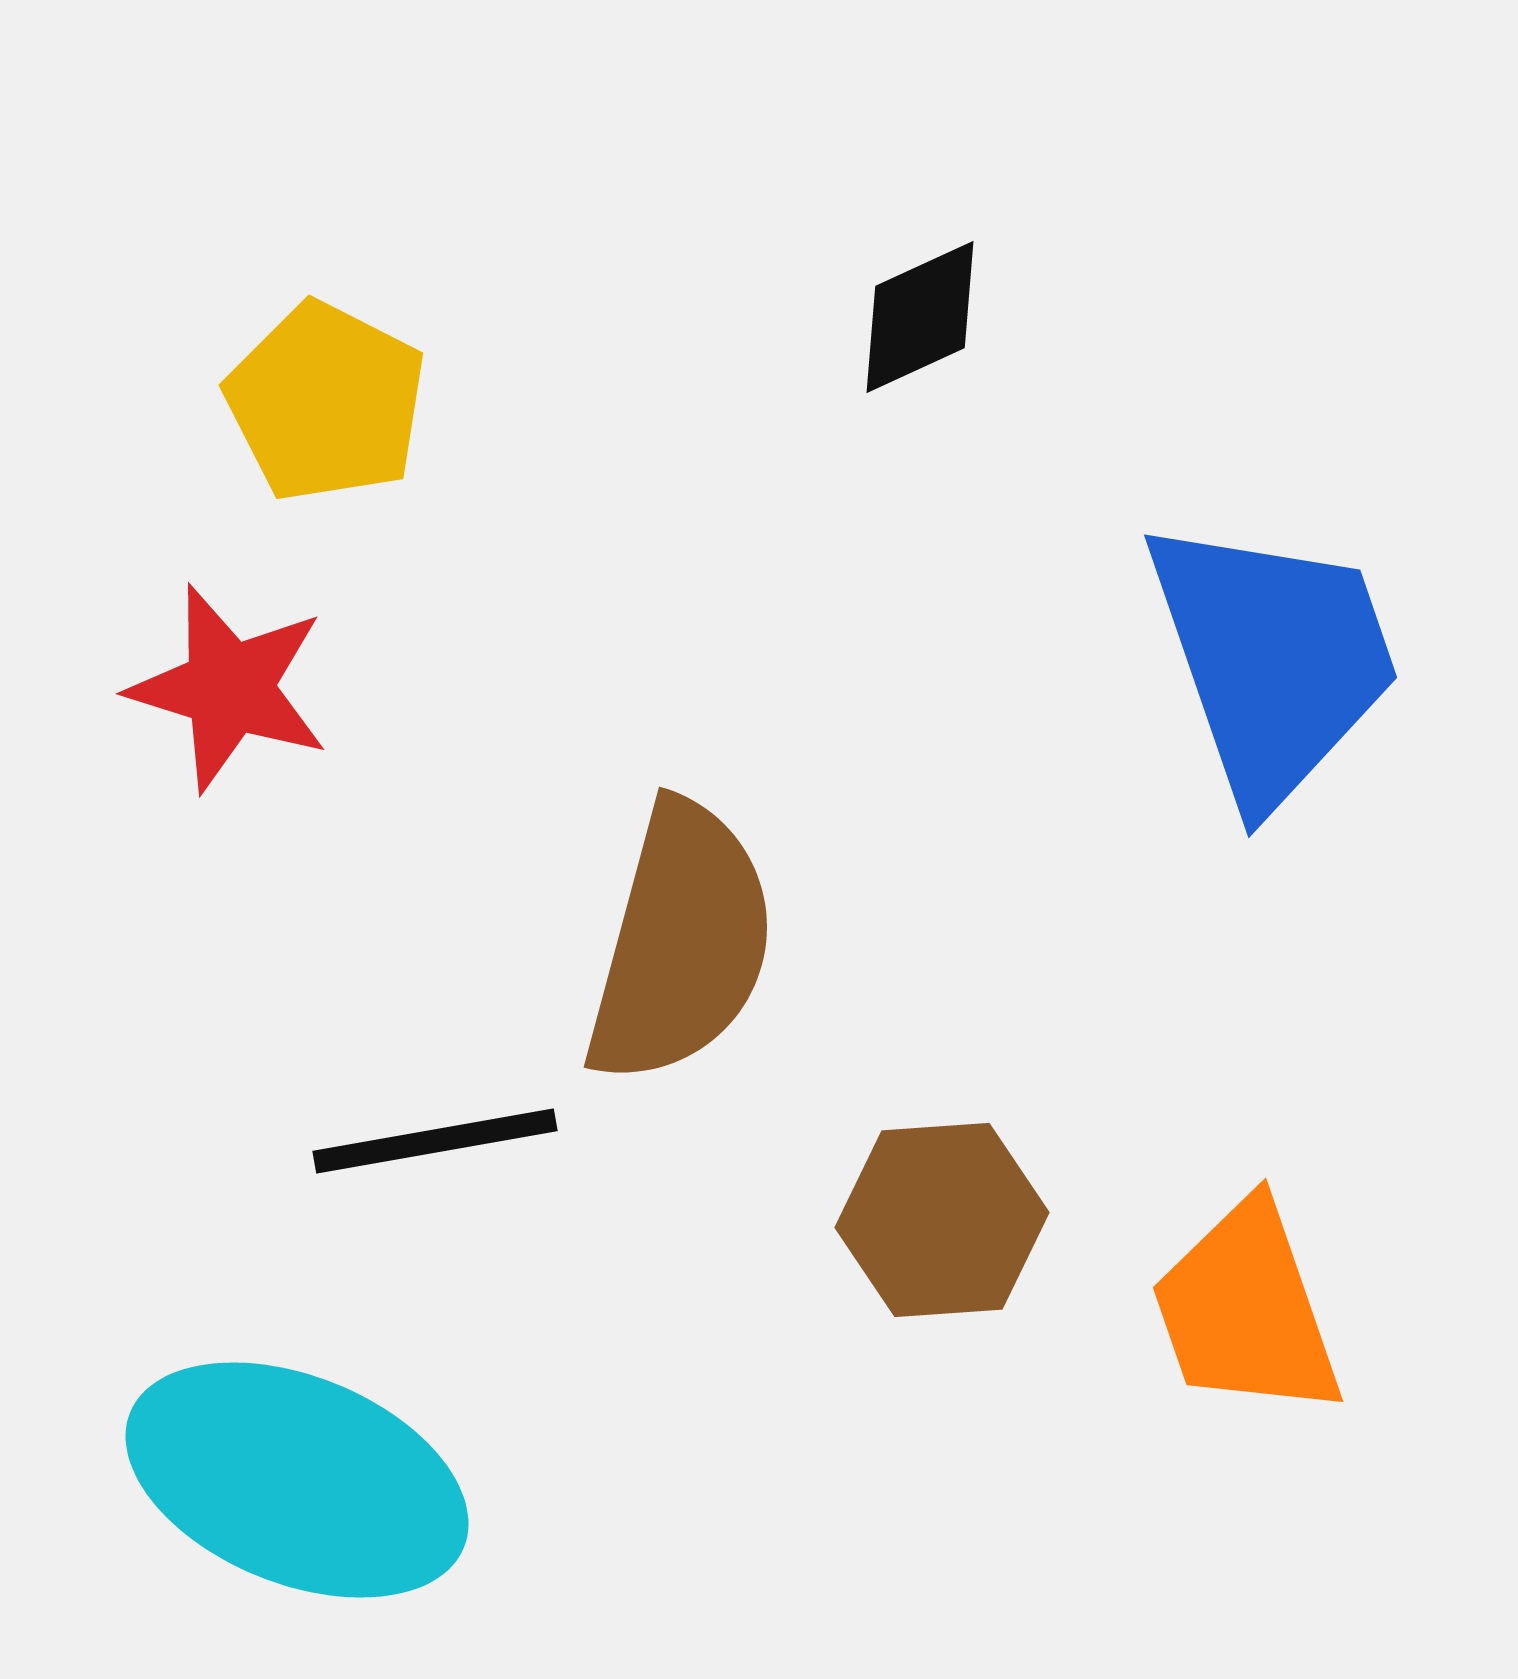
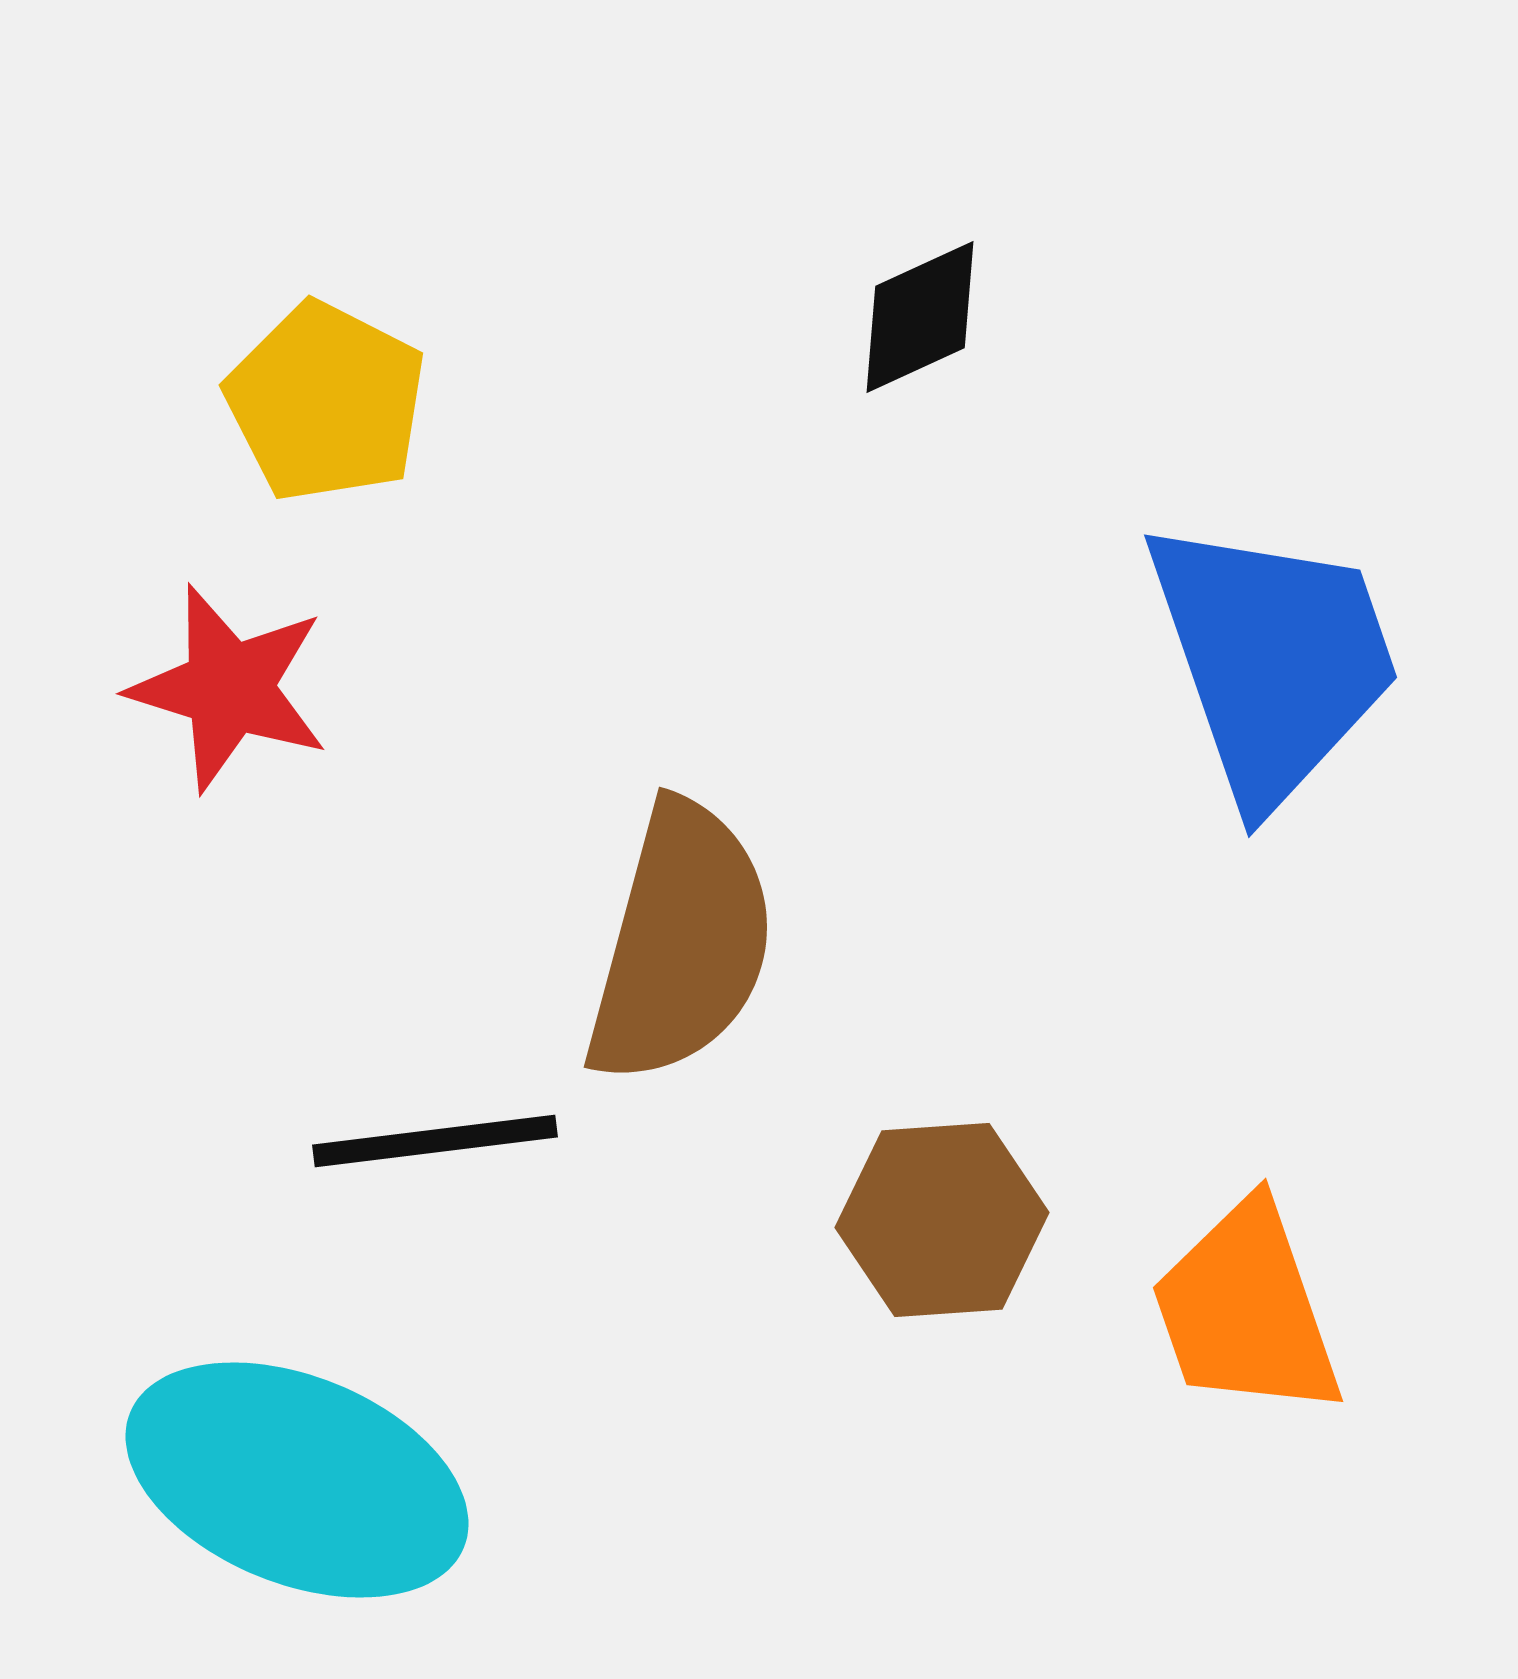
black line: rotated 3 degrees clockwise
